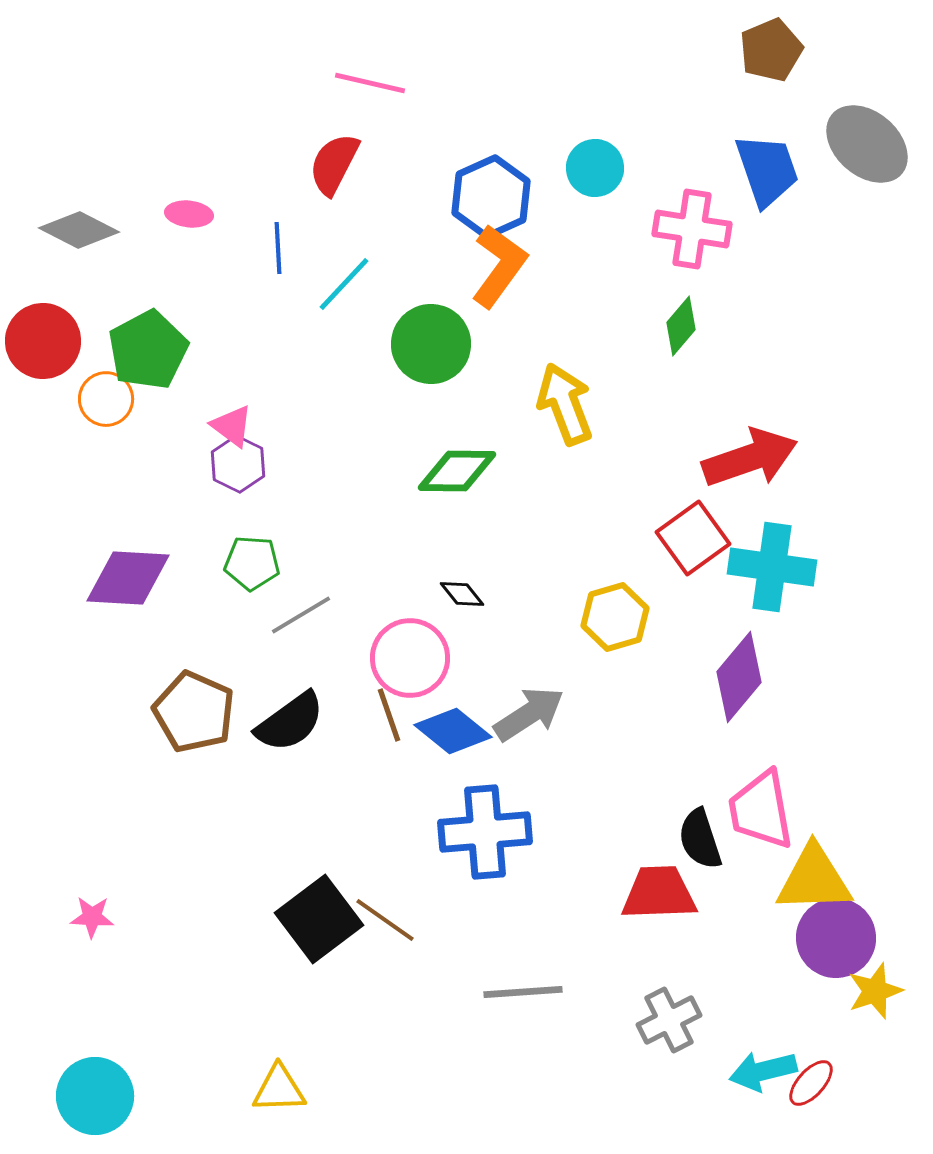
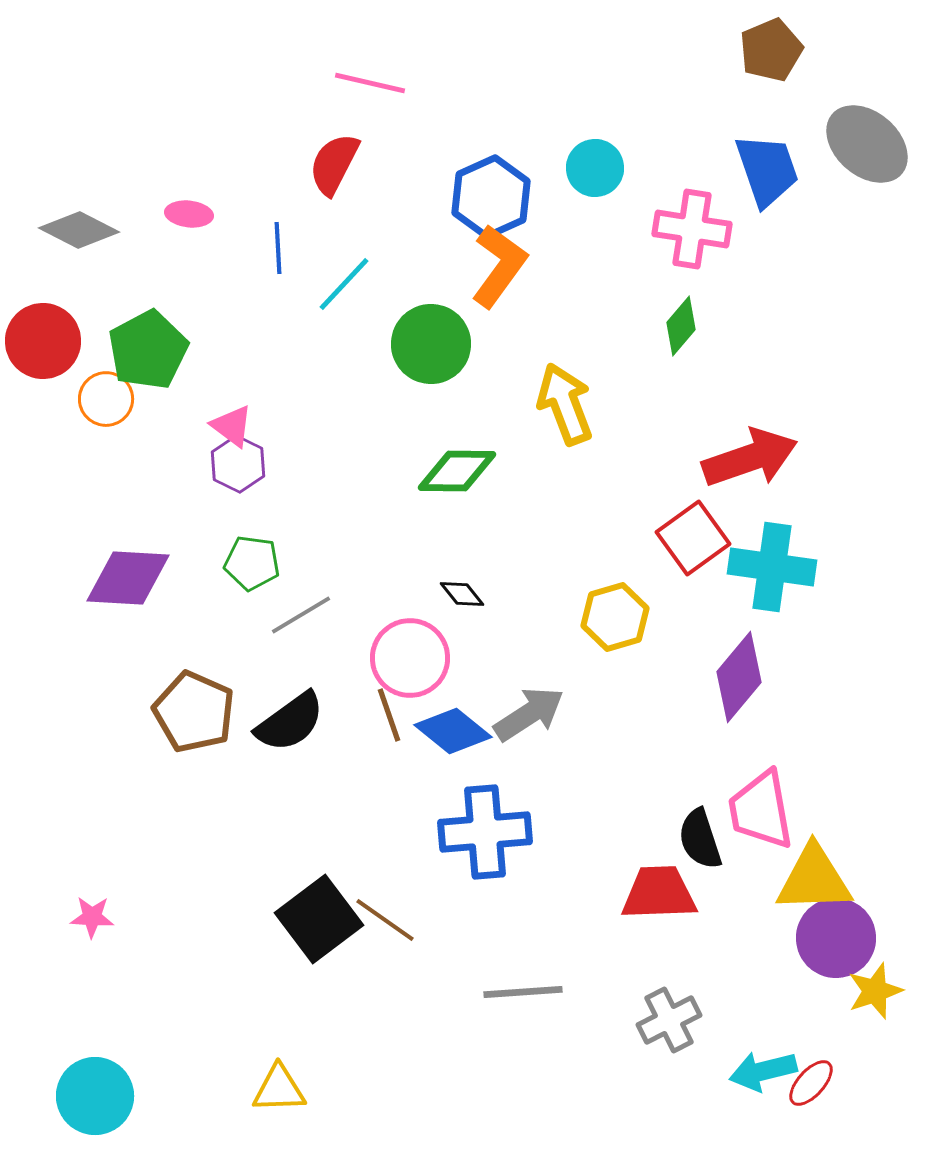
green pentagon at (252, 563): rotated 4 degrees clockwise
